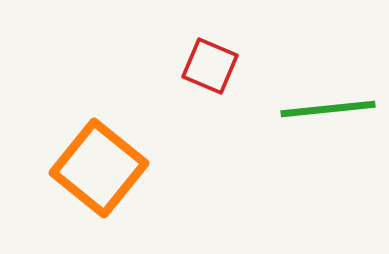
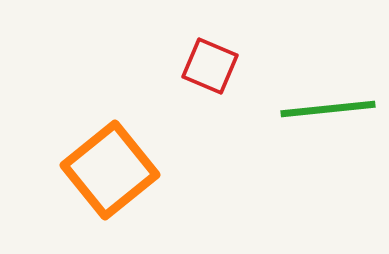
orange square: moved 11 px right, 2 px down; rotated 12 degrees clockwise
